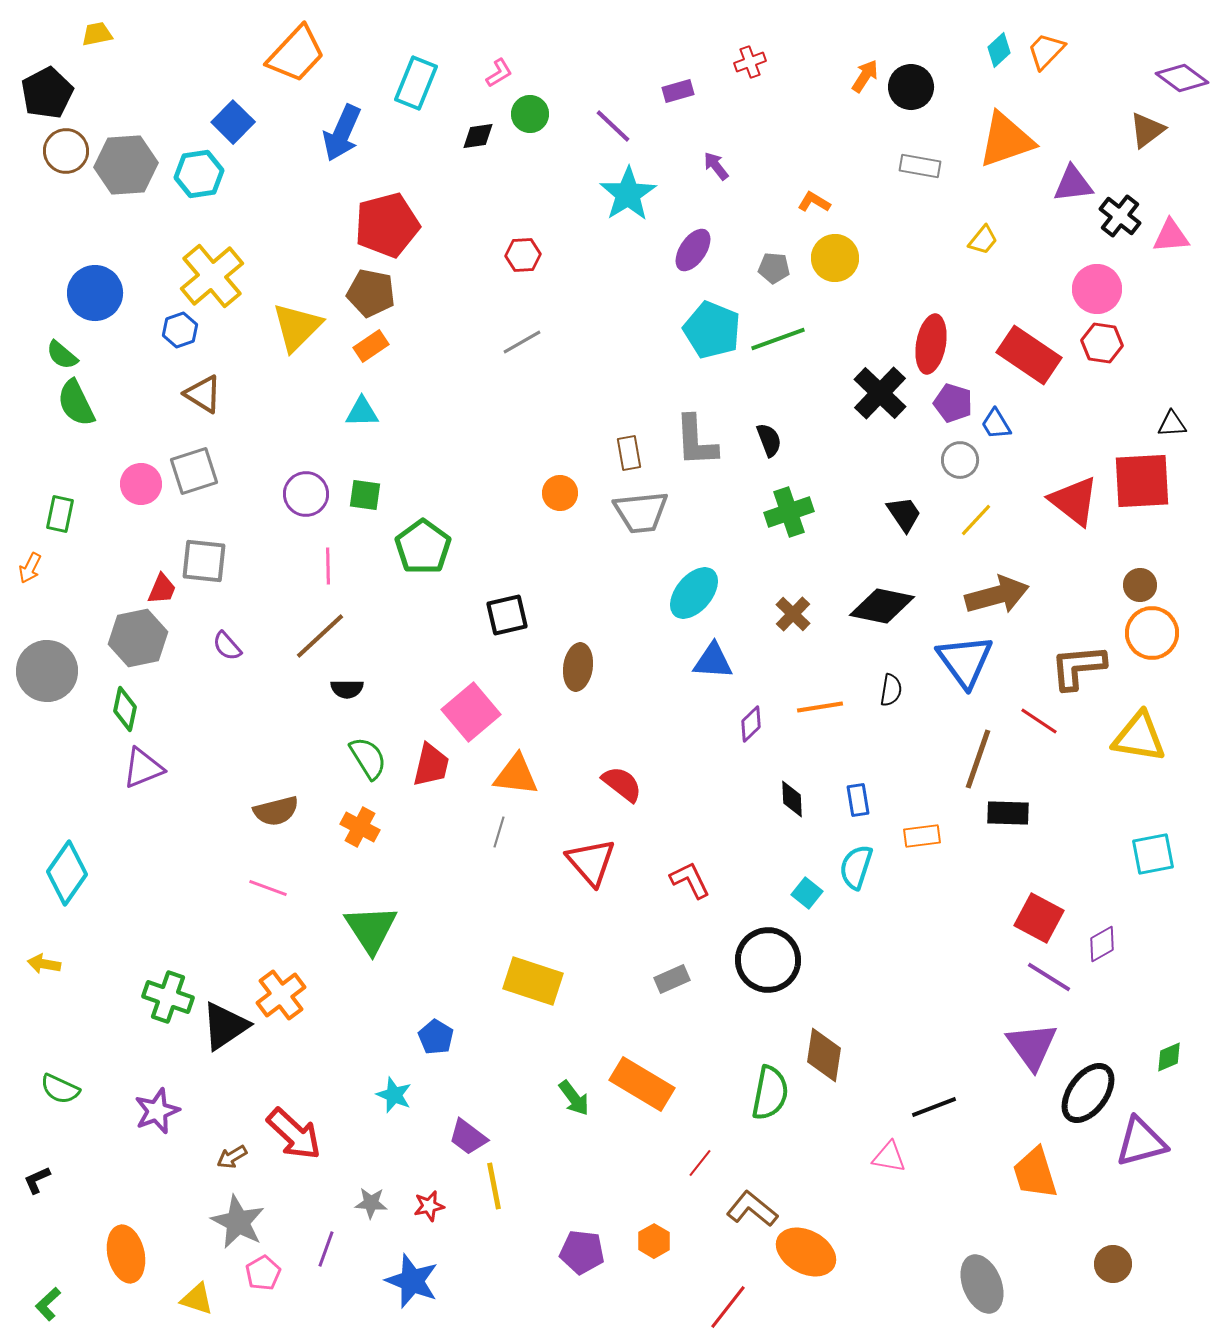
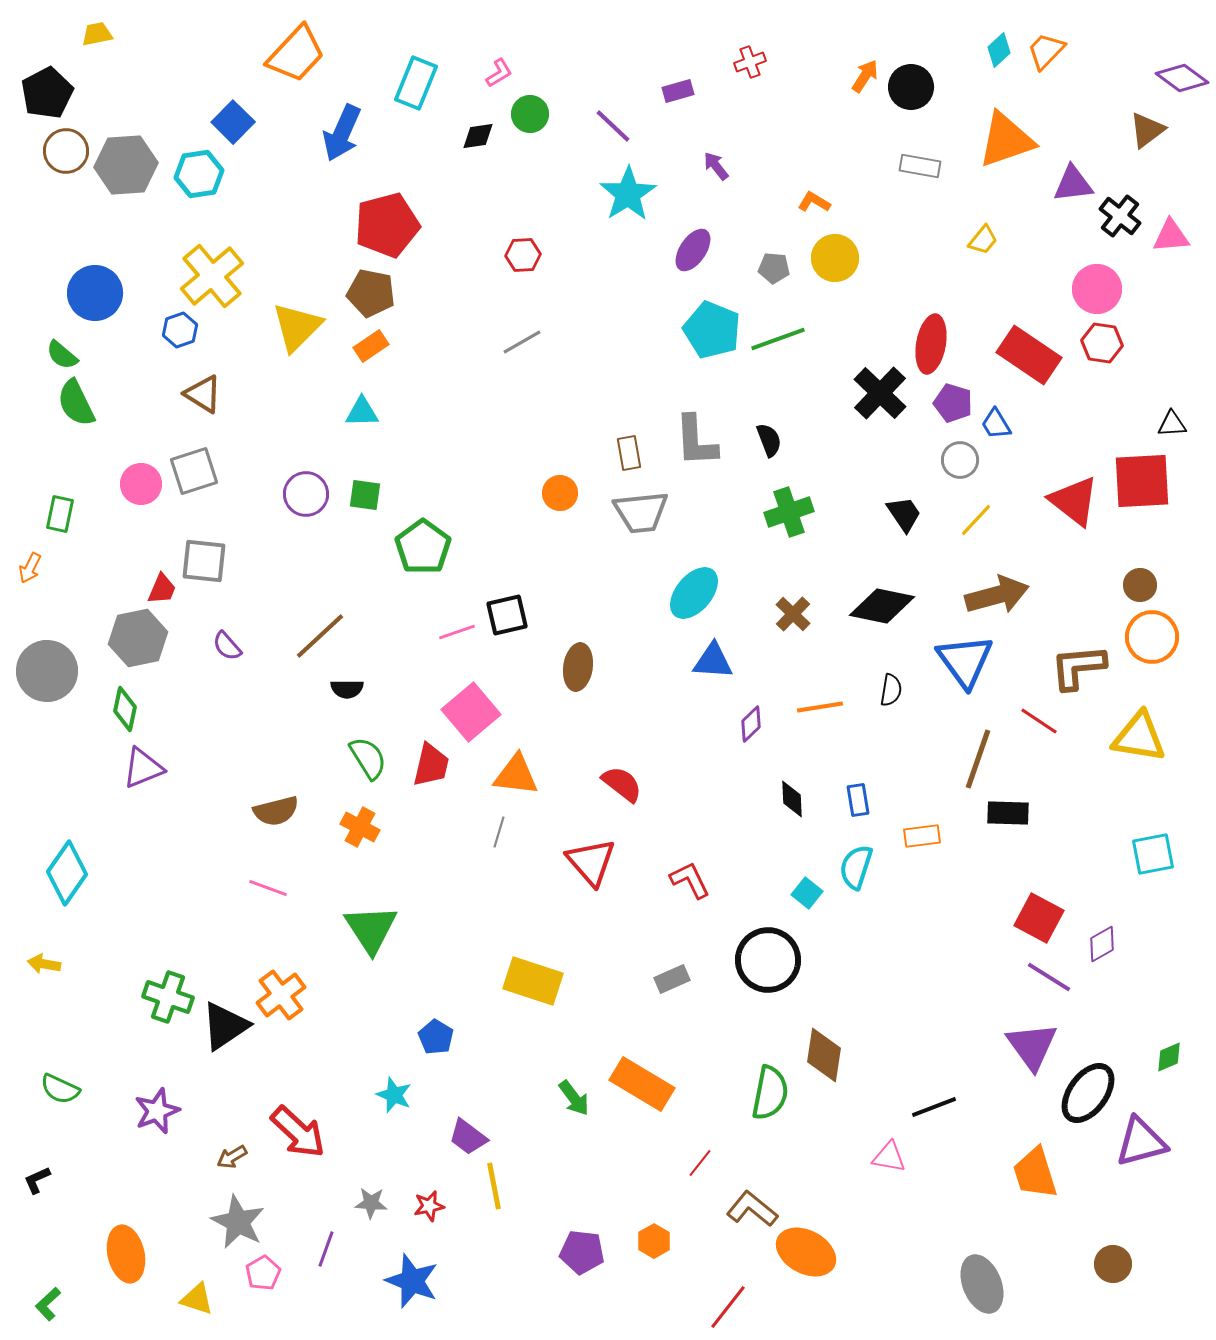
pink line at (328, 566): moved 129 px right, 66 px down; rotated 72 degrees clockwise
orange circle at (1152, 633): moved 4 px down
red arrow at (294, 1134): moved 4 px right, 2 px up
